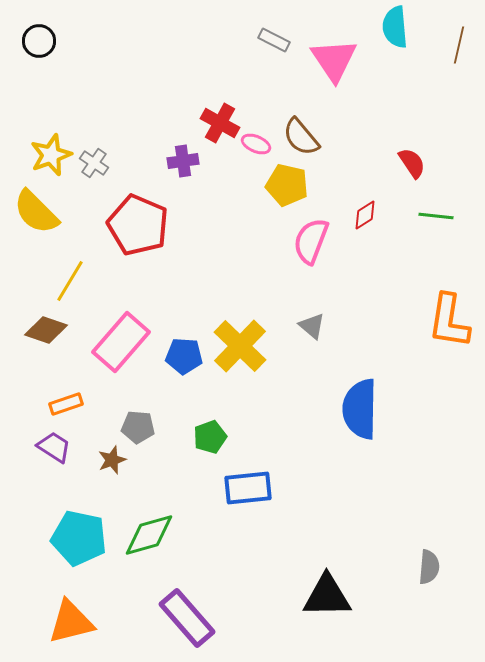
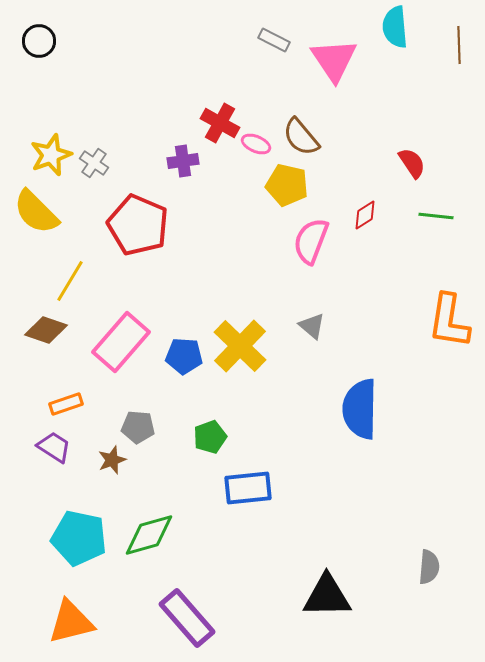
brown line: rotated 15 degrees counterclockwise
